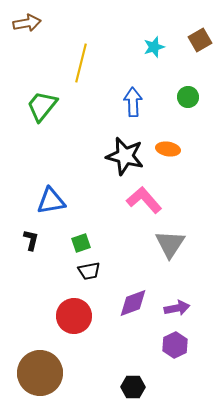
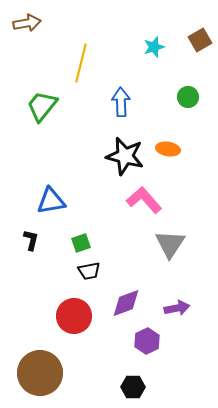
blue arrow: moved 12 px left
purple diamond: moved 7 px left
purple hexagon: moved 28 px left, 4 px up
